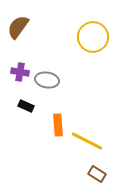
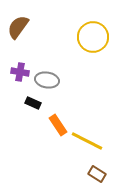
black rectangle: moved 7 px right, 3 px up
orange rectangle: rotated 30 degrees counterclockwise
